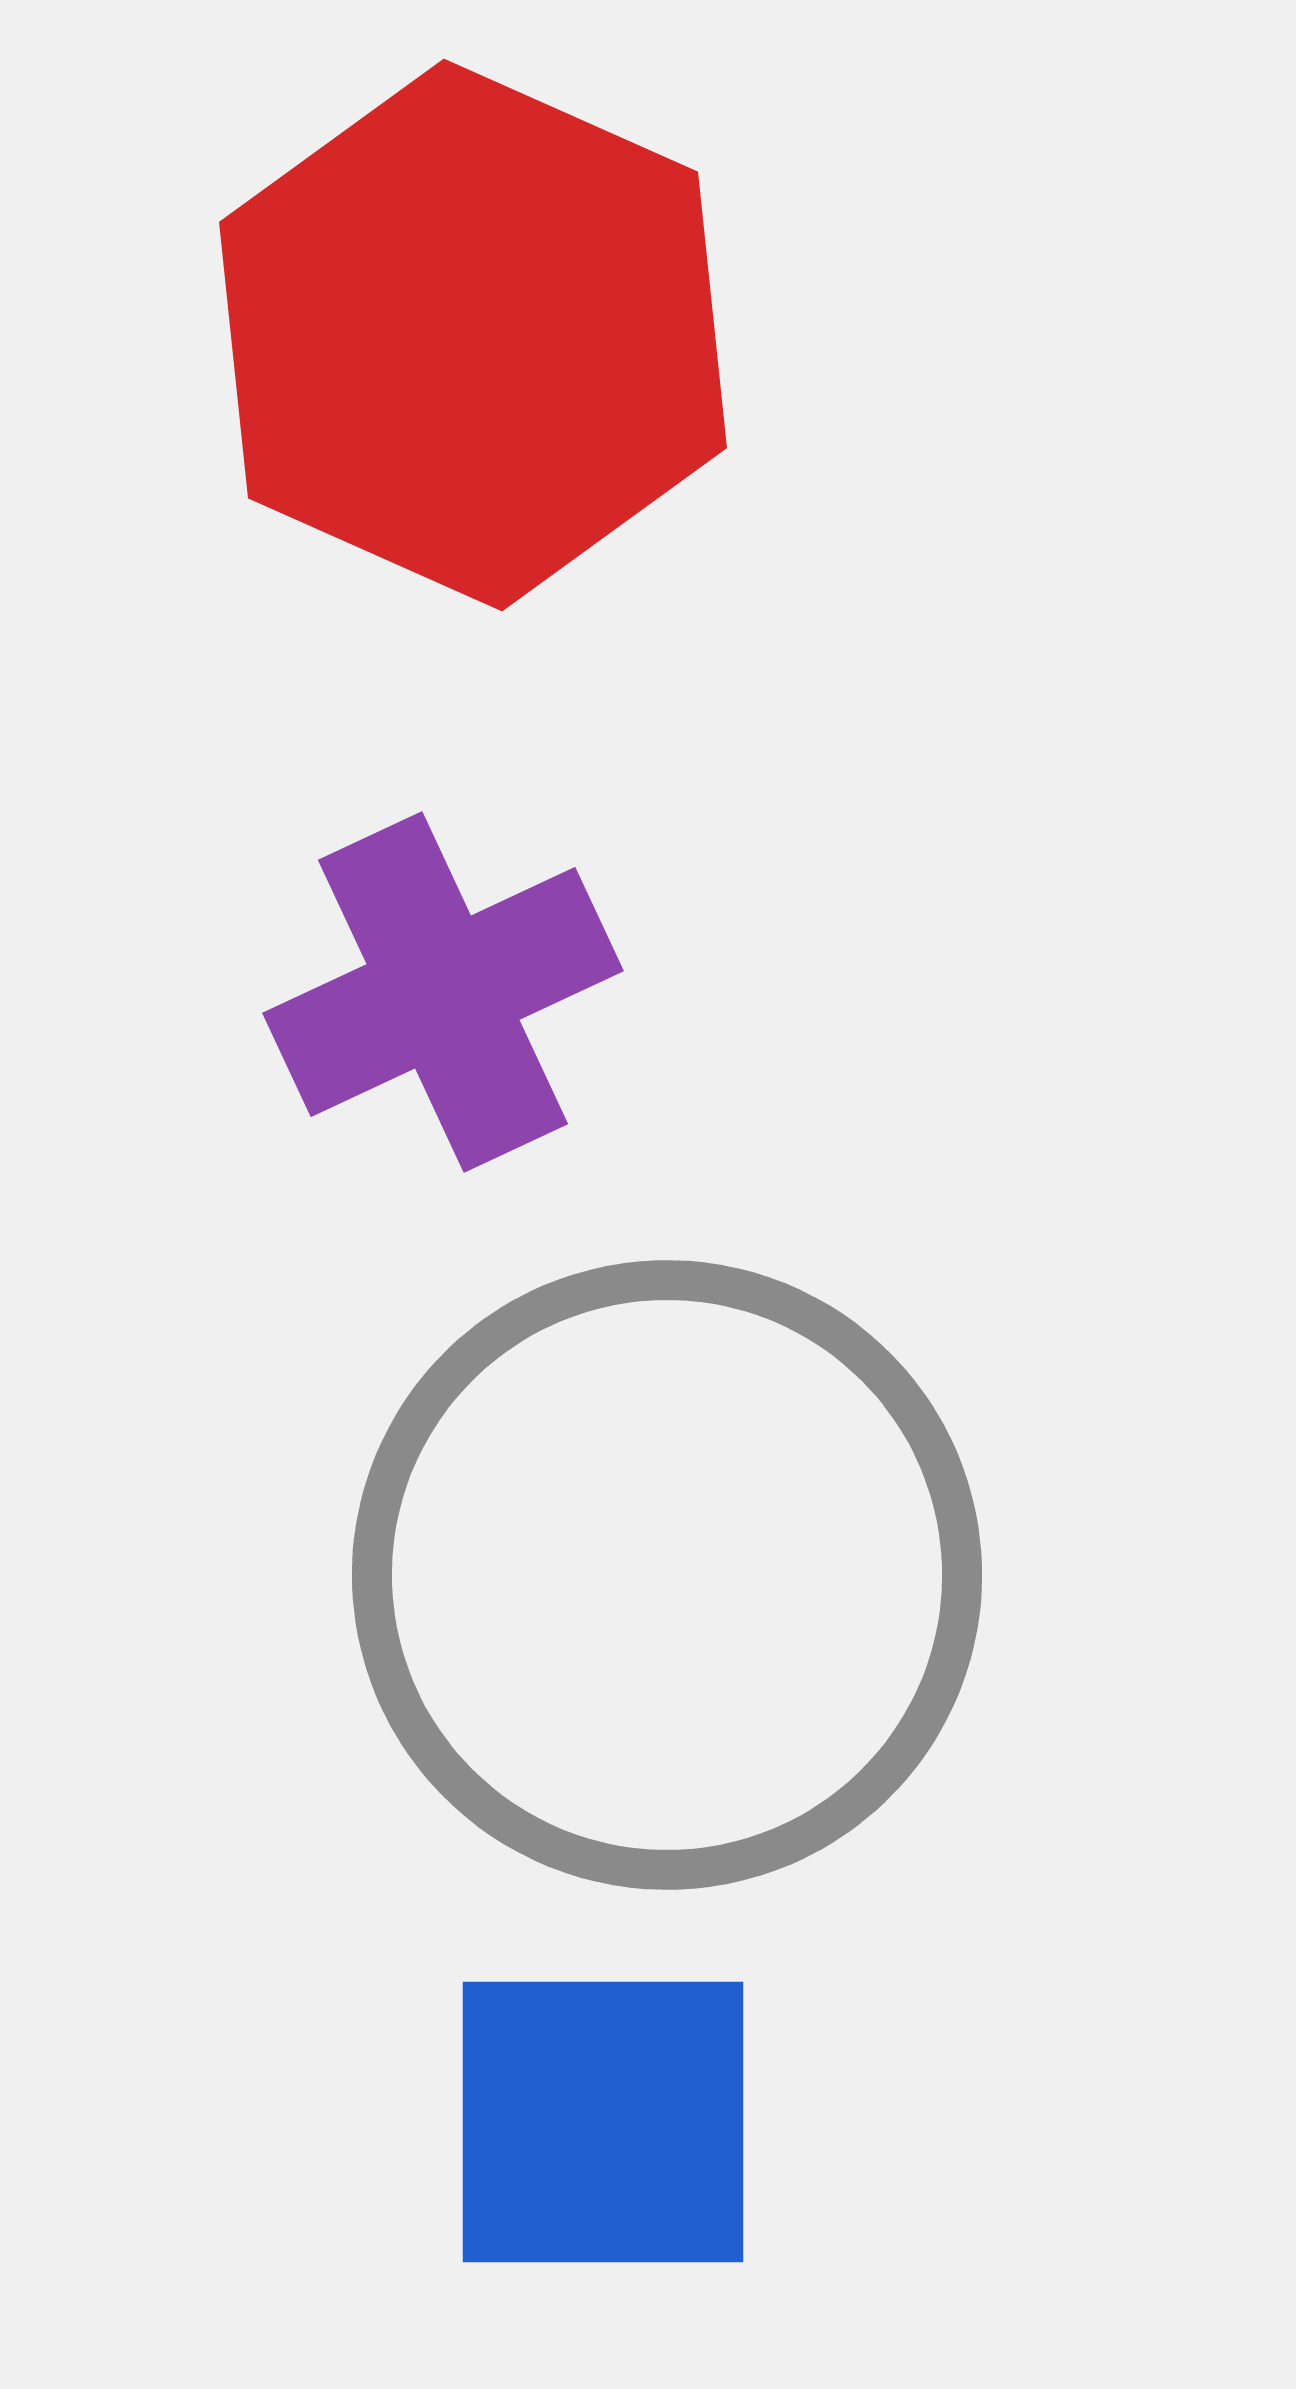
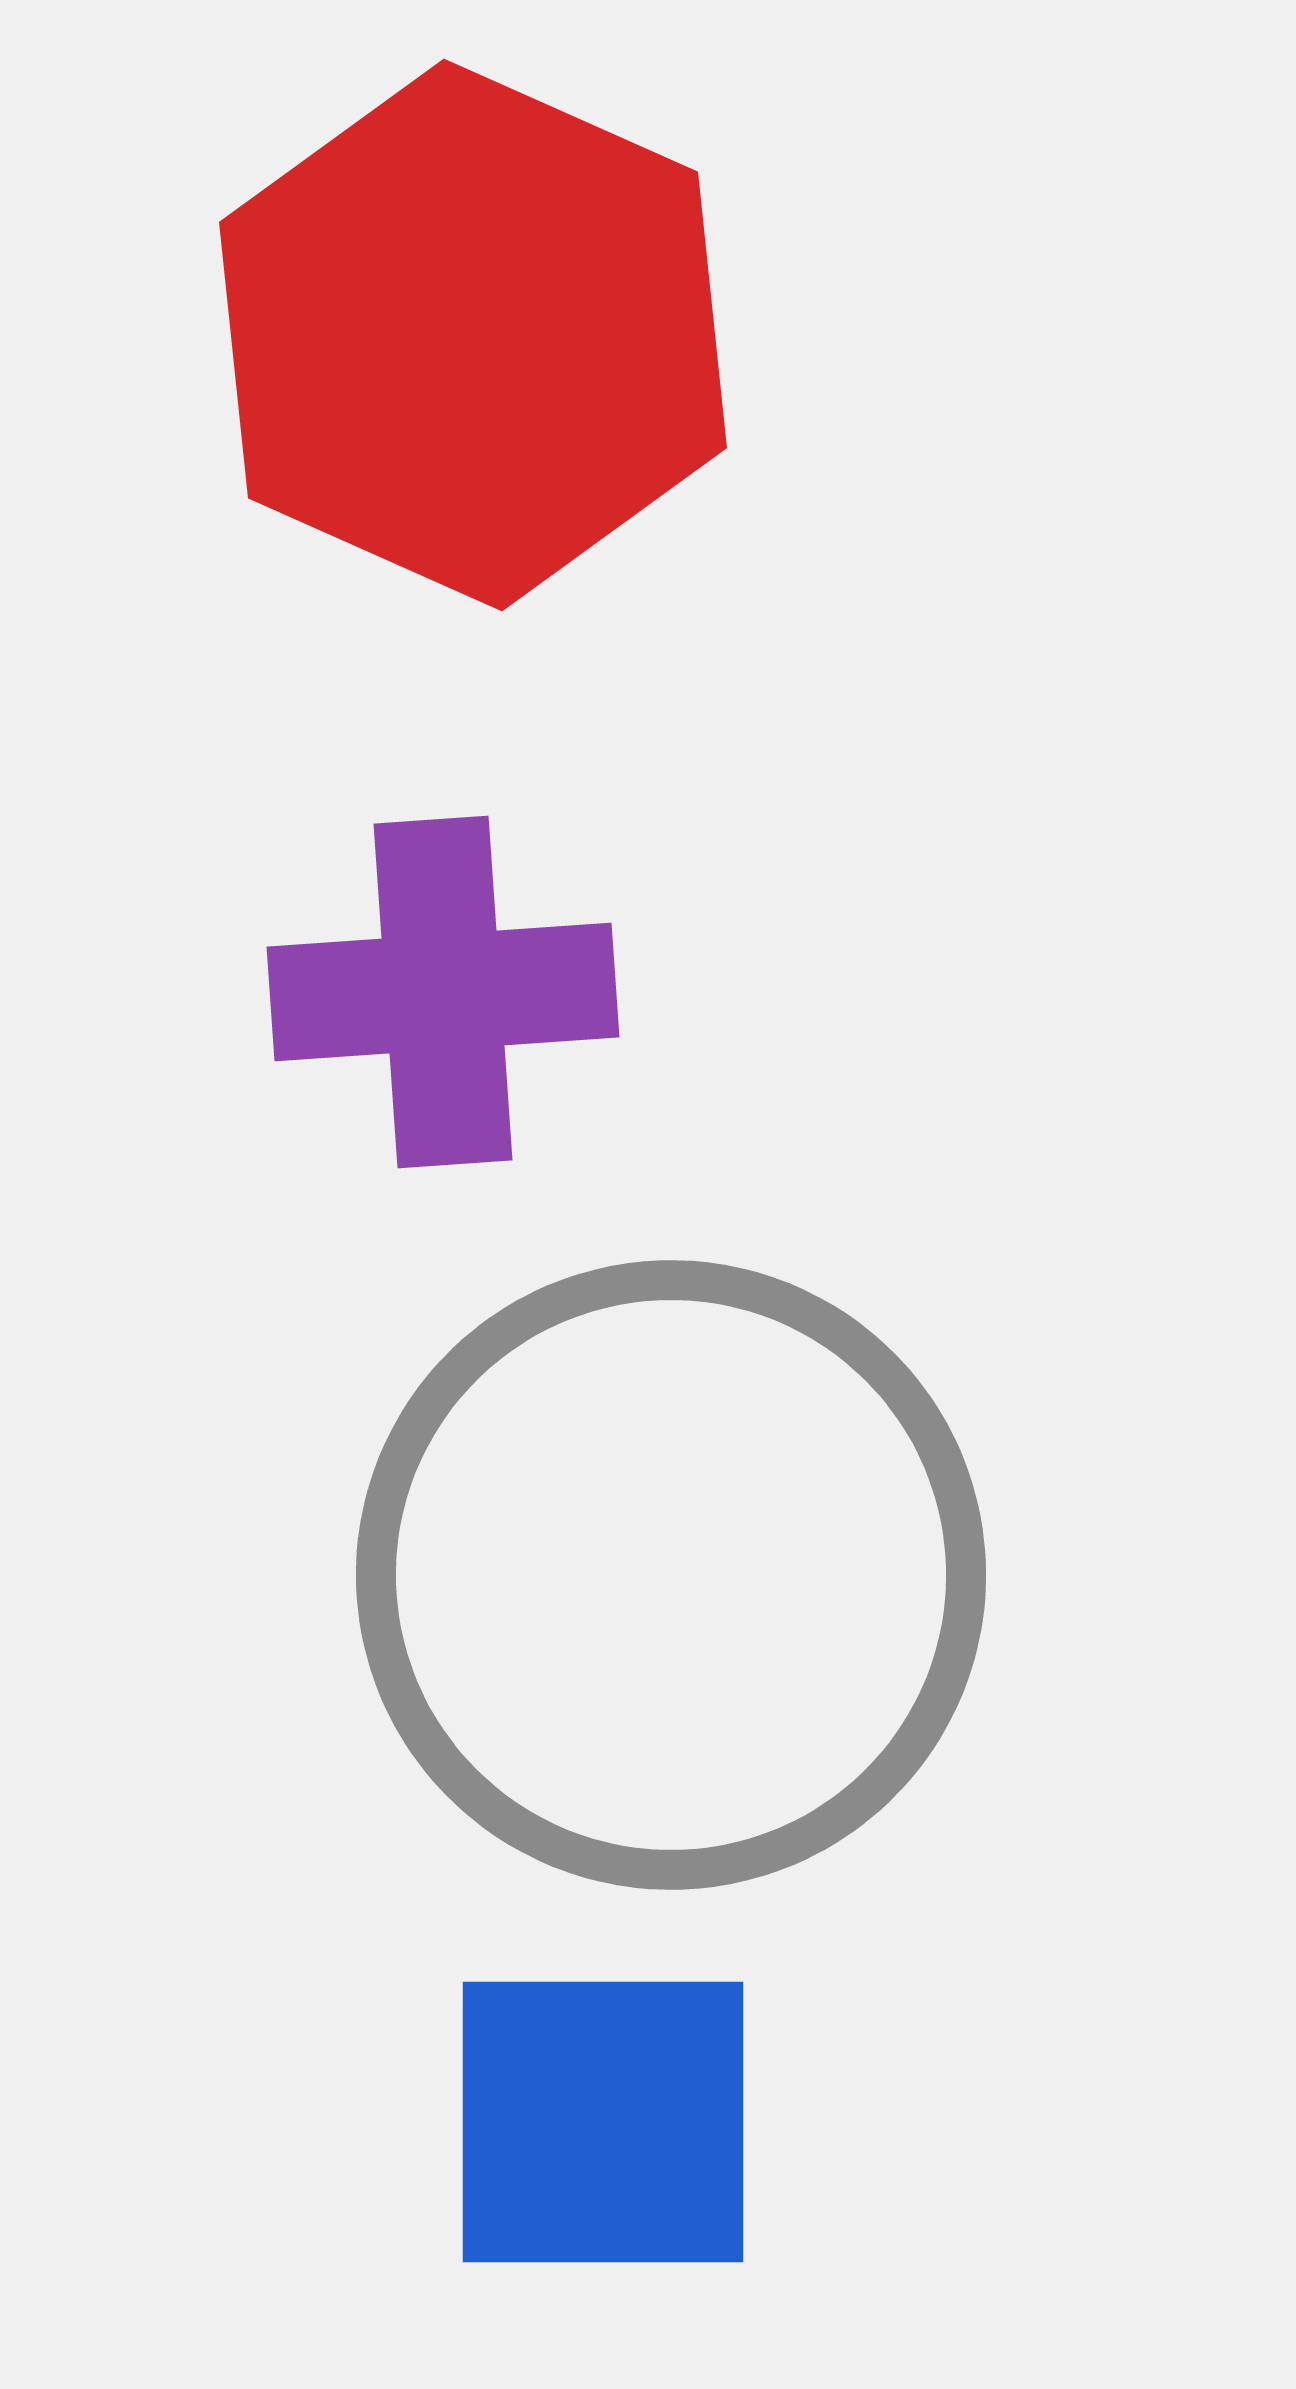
purple cross: rotated 21 degrees clockwise
gray circle: moved 4 px right
